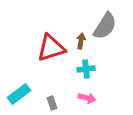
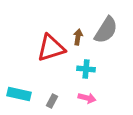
gray semicircle: moved 1 px right, 4 px down
brown arrow: moved 3 px left, 4 px up
cyan cross: rotated 12 degrees clockwise
cyan rectangle: rotated 50 degrees clockwise
gray rectangle: moved 2 px up; rotated 48 degrees clockwise
